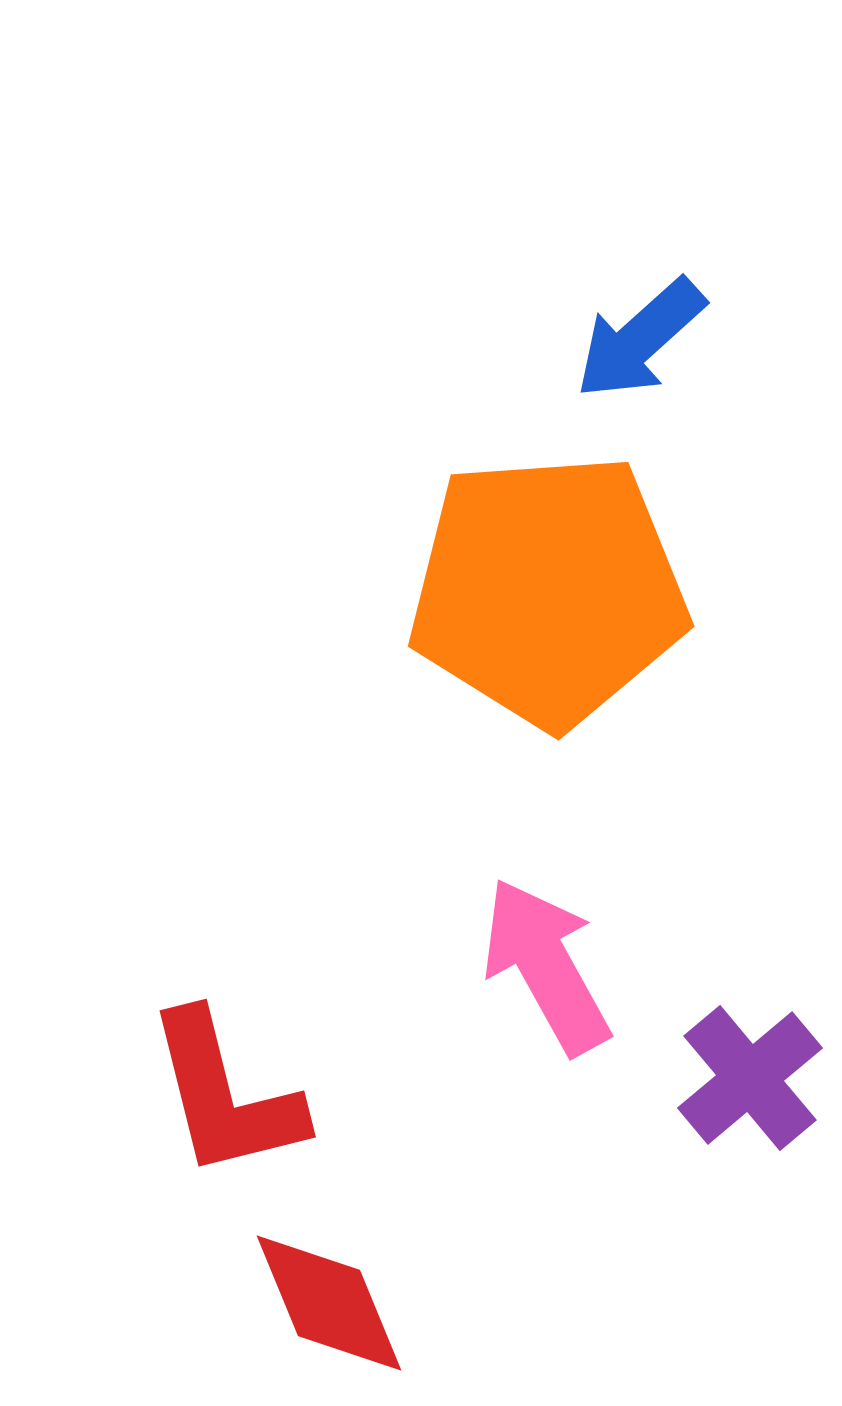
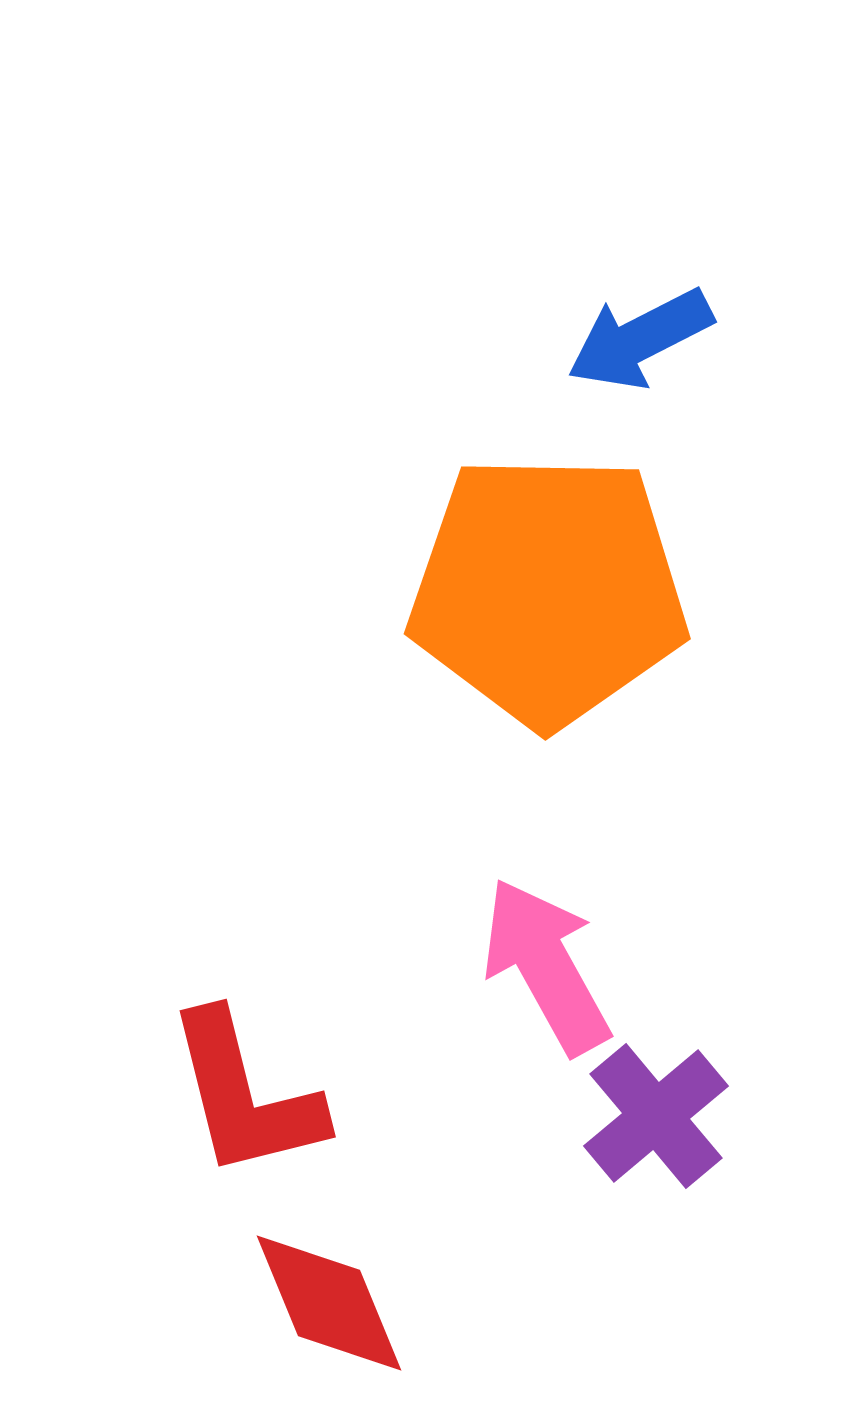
blue arrow: rotated 15 degrees clockwise
orange pentagon: rotated 5 degrees clockwise
purple cross: moved 94 px left, 38 px down
red L-shape: moved 20 px right
